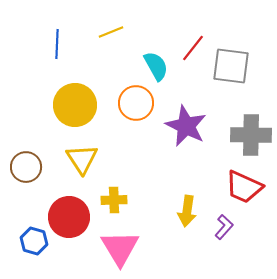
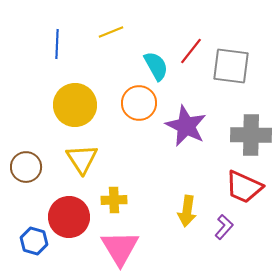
red line: moved 2 px left, 3 px down
orange circle: moved 3 px right
